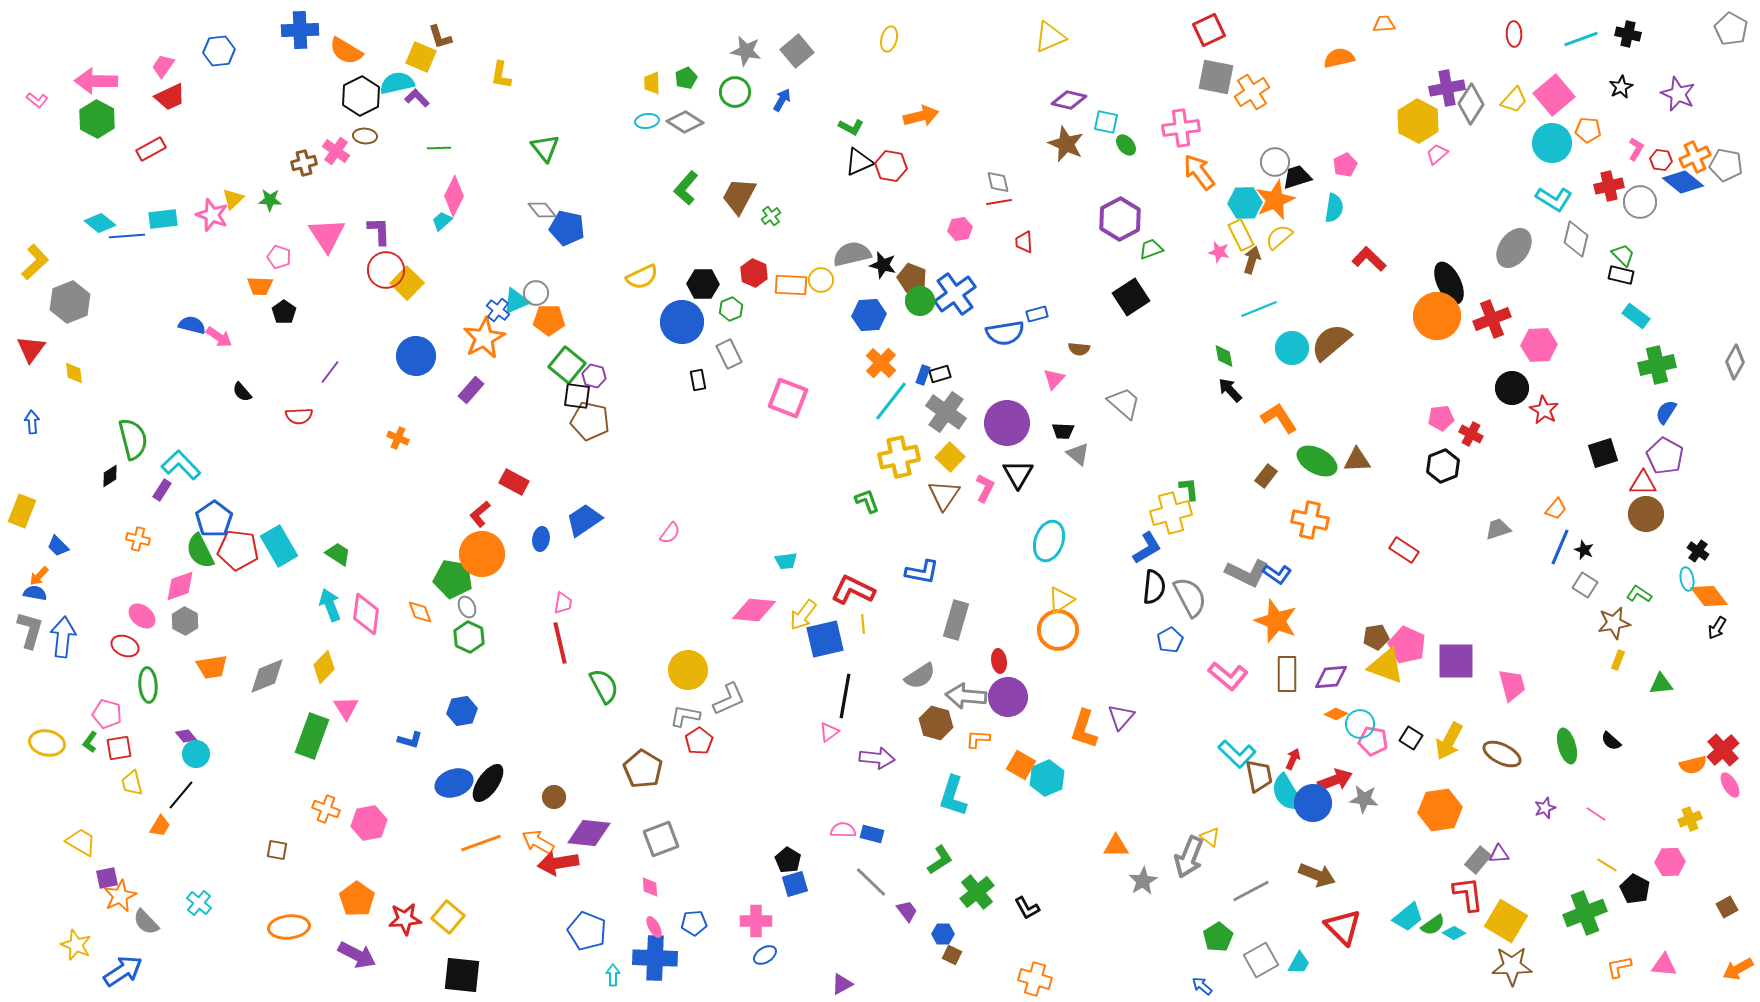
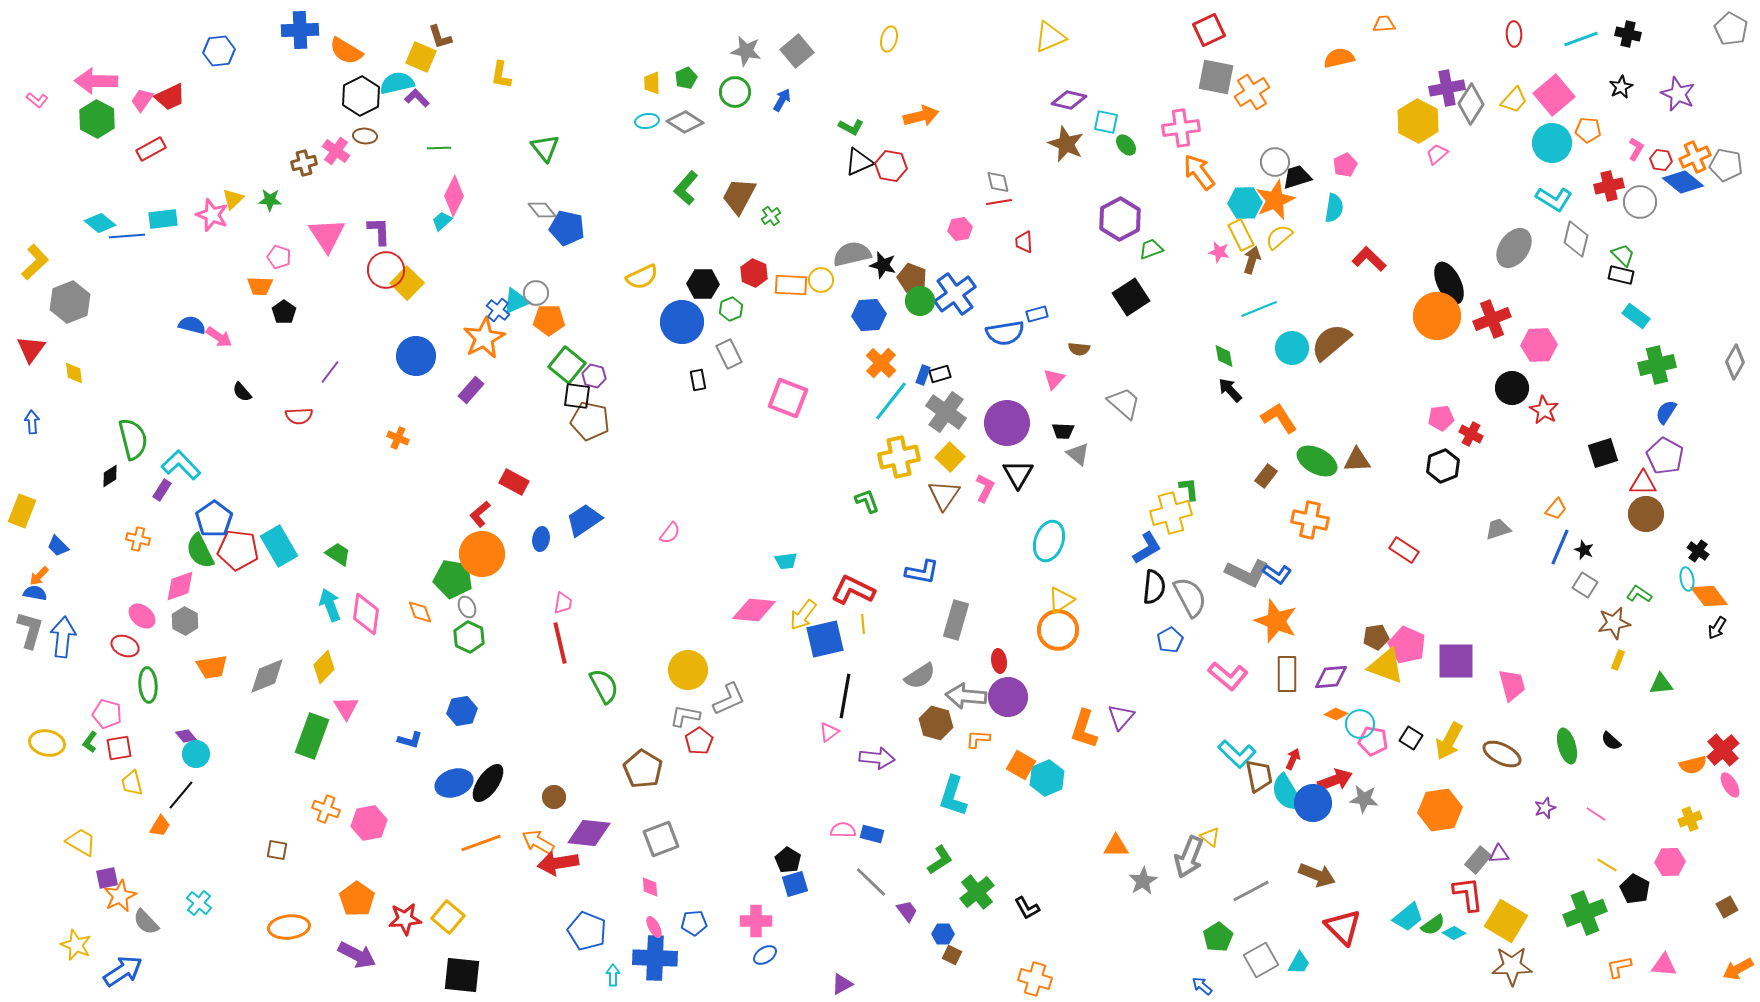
pink trapezoid at (163, 66): moved 21 px left, 34 px down
